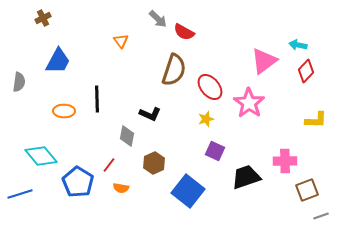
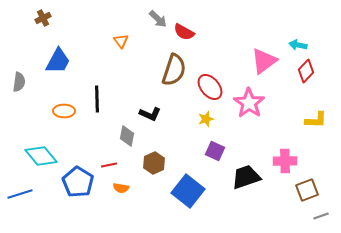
red line: rotated 42 degrees clockwise
